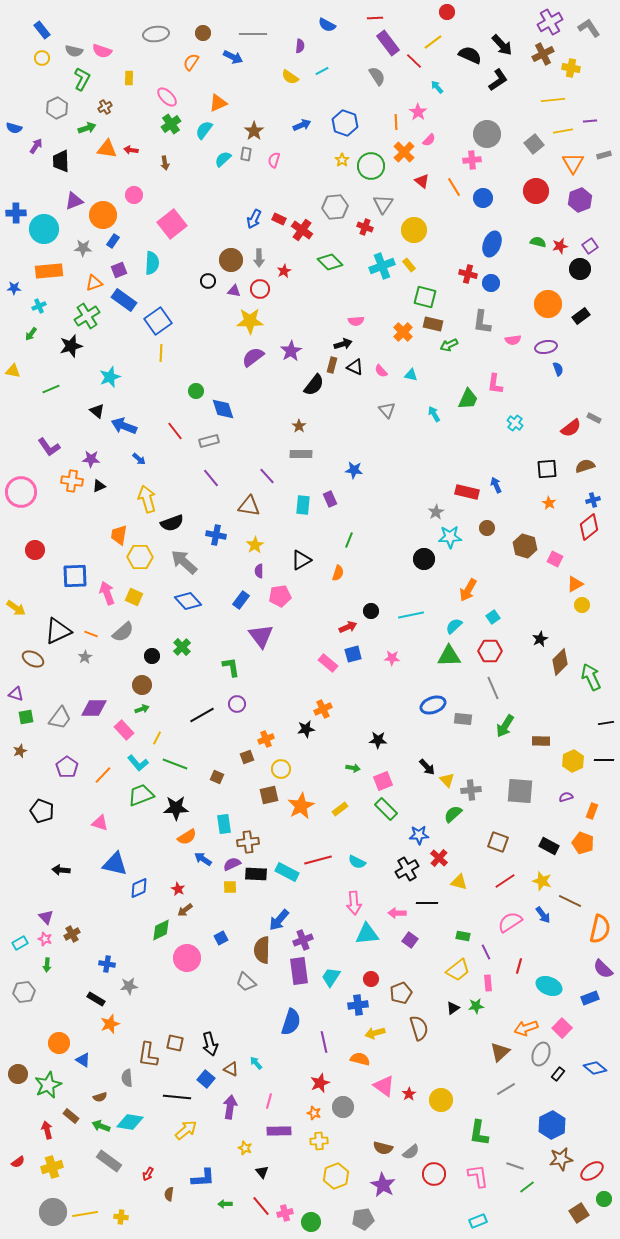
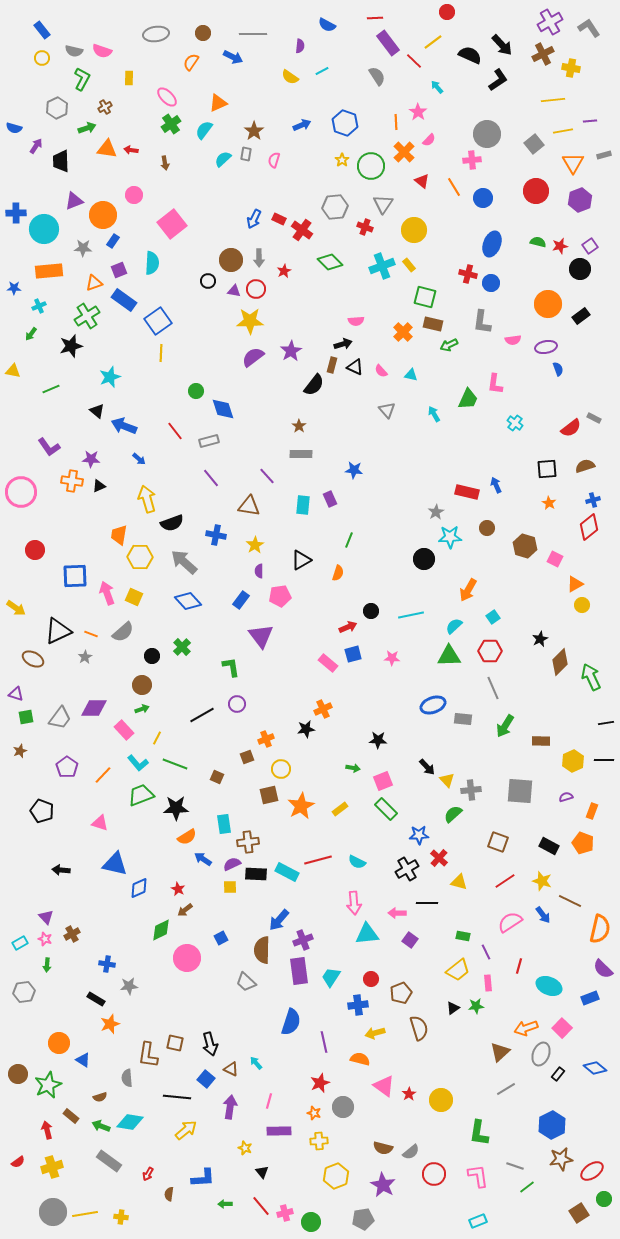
red circle at (260, 289): moved 4 px left
